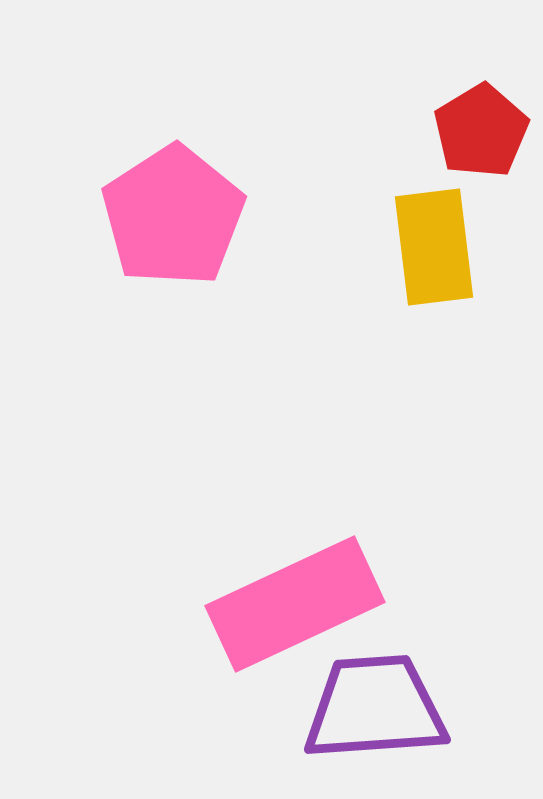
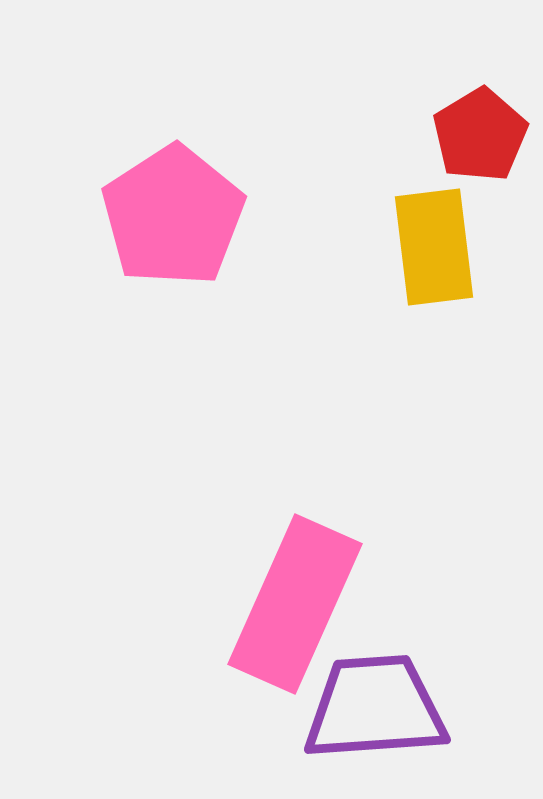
red pentagon: moved 1 px left, 4 px down
pink rectangle: rotated 41 degrees counterclockwise
